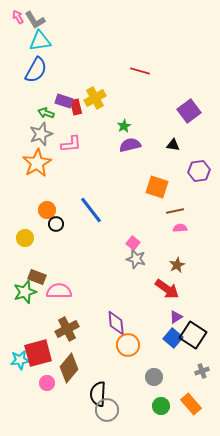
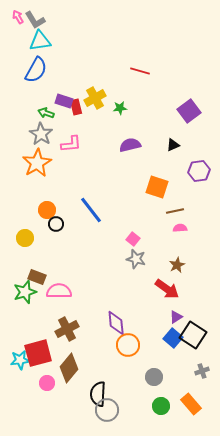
green star at (124, 126): moved 4 px left, 18 px up; rotated 24 degrees clockwise
gray star at (41, 134): rotated 20 degrees counterclockwise
black triangle at (173, 145): rotated 32 degrees counterclockwise
pink square at (133, 243): moved 4 px up
